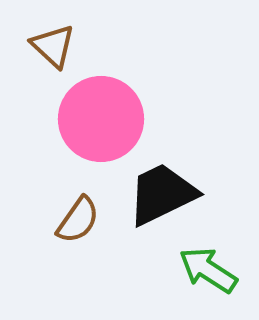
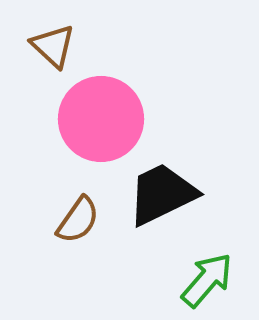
green arrow: moved 1 px left, 10 px down; rotated 98 degrees clockwise
